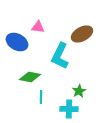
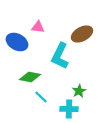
cyan line: rotated 48 degrees counterclockwise
